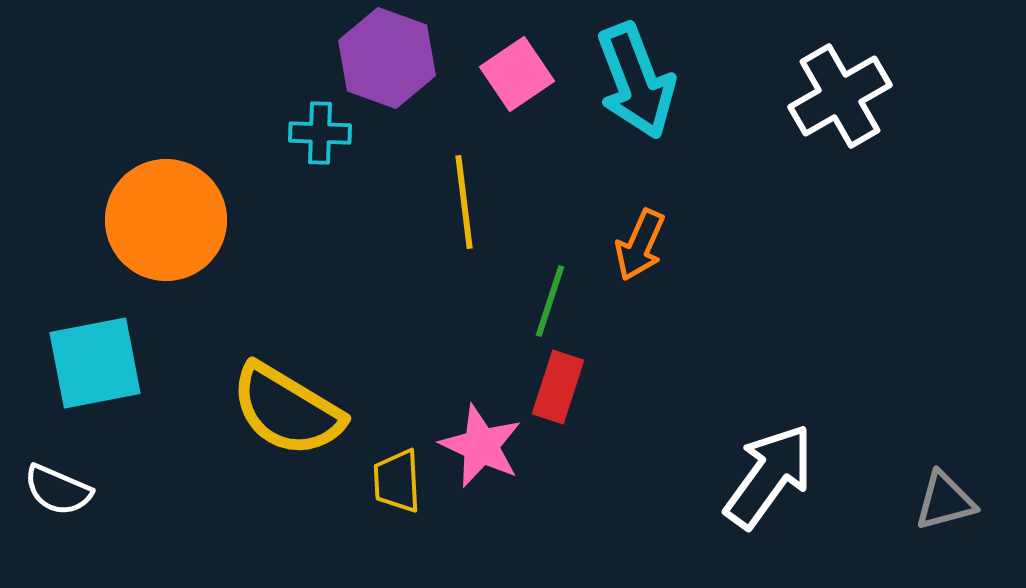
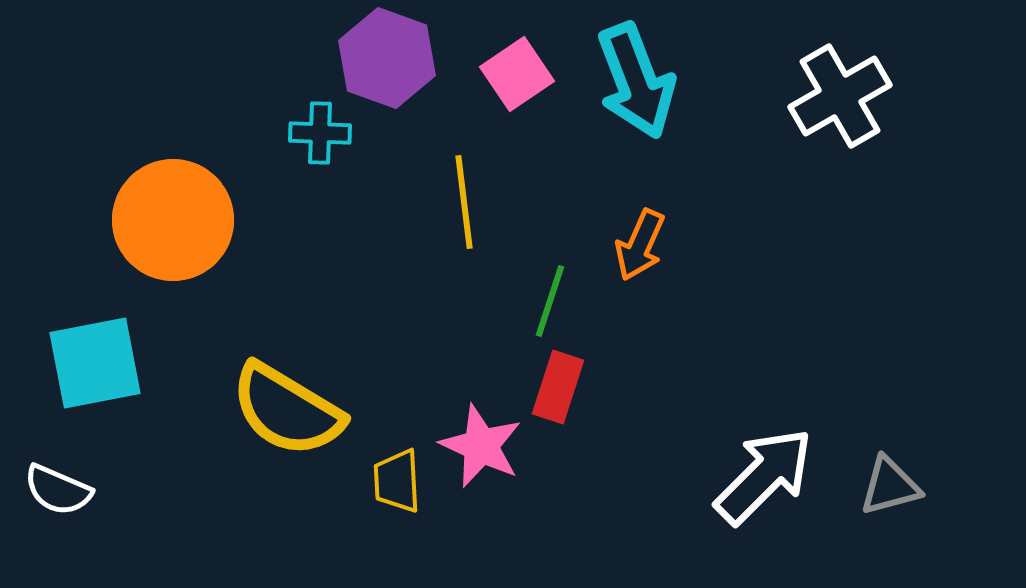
orange circle: moved 7 px right
white arrow: moved 5 px left; rotated 9 degrees clockwise
gray triangle: moved 55 px left, 15 px up
